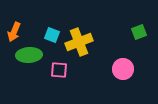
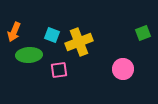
green square: moved 4 px right, 1 px down
pink square: rotated 12 degrees counterclockwise
